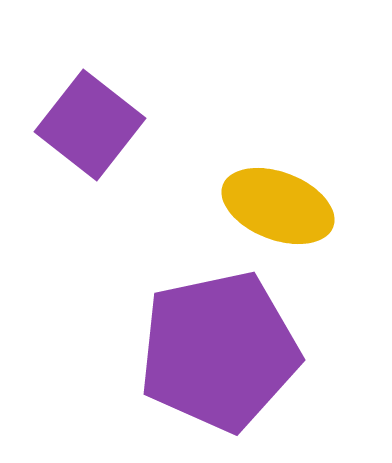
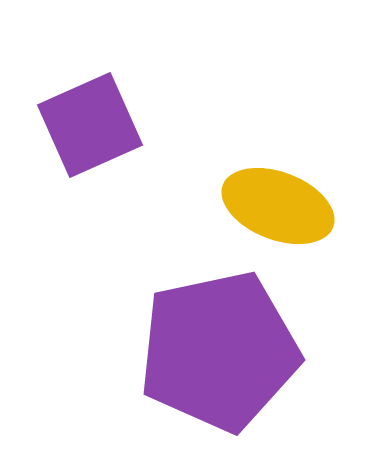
purple square: rotated 28 degrees clockwise
